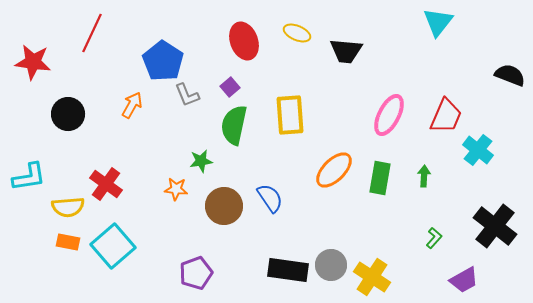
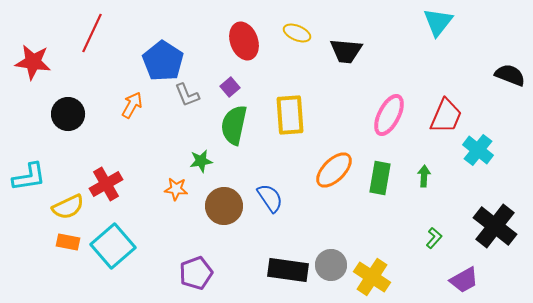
red cross: rotated 24 degrees clockwise
yellow semicircle: rotated 20 degrees counterclockwise
